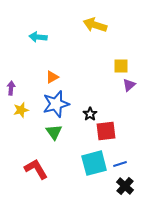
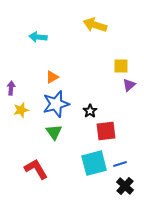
black star: moved 3 px up
